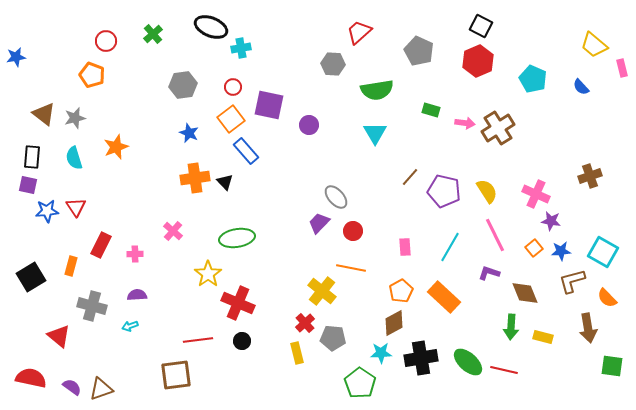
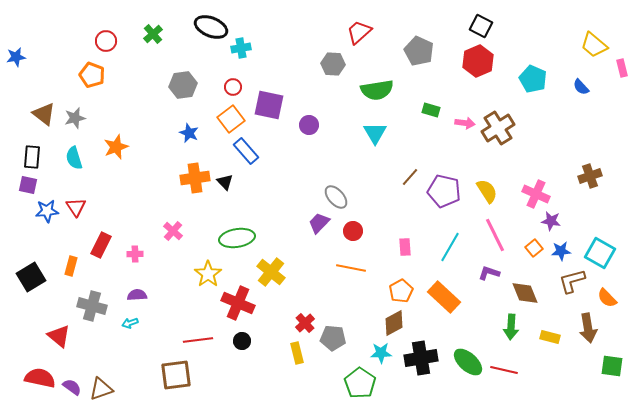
cyan square at (603, 252): moved 3 px left, 1 px down
yellow cross at (322, 291): moved 51 px left, 19 px up
cyan arrow at (130, 326): moved 3 px up
yellow rectangle at (543, 337): moved 7 px right
red semicircle at (31, 378): moved 9 px right
